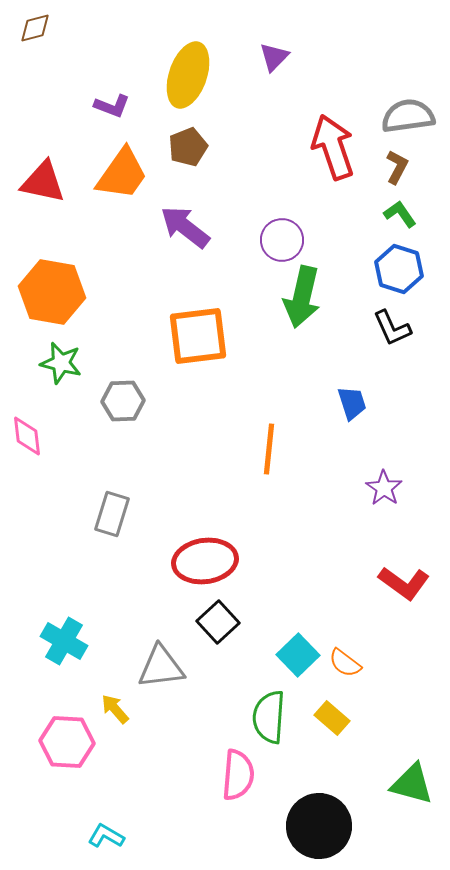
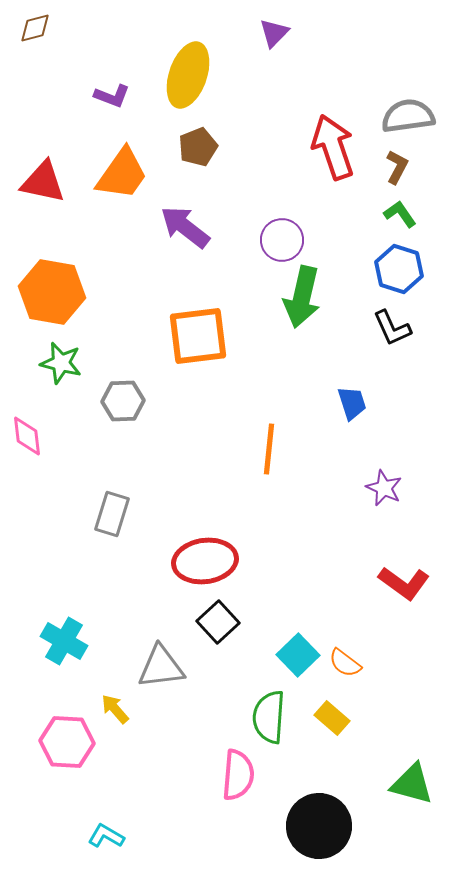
purple triangle: moved 24 px up
purple L-shape: moved 10 px up
brown pentagon: moved 10 px right
purple star: rotated 9 degrees counterclockwise
